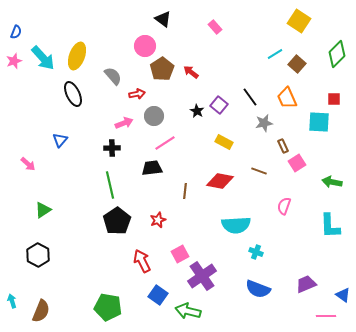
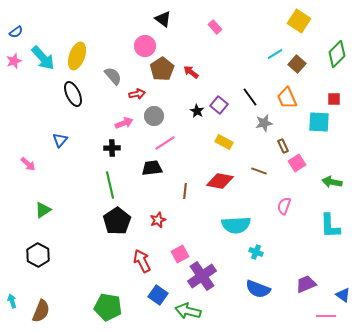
blue semicircle at (16, 32): rotated 32 degrees clockwise
